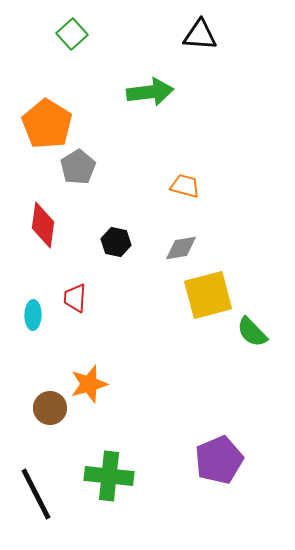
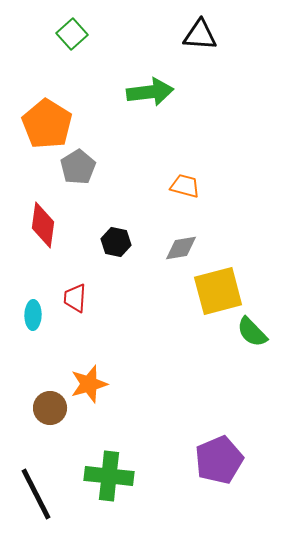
yellow square: moved 10 px right, 4 px up
